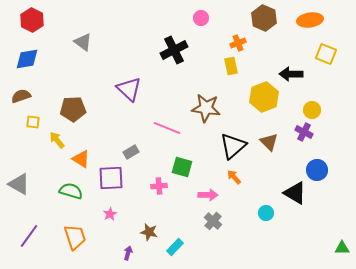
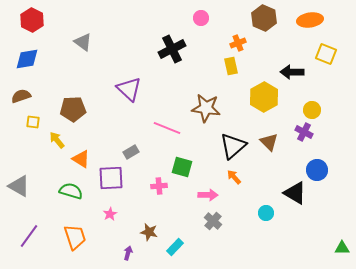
black cross at (174, 50): moved 2 px left, 1 px up
black arrow at (291, 74): moved 1 px right, 2 px up
yellow hexagon at (264, 97): rotated 8 degrees counterclockwise
gray triangle at (19, 184): moved 2 px down
